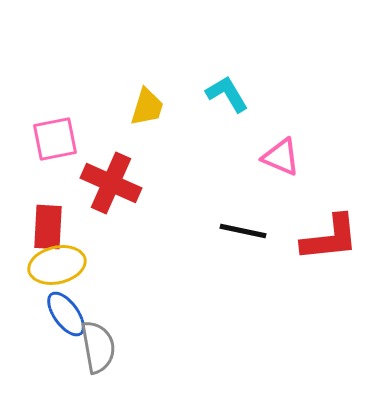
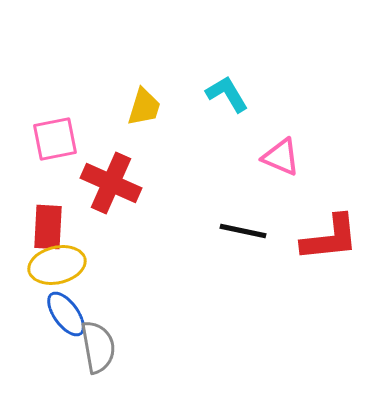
yellow trapezoid: moved 3 px left
